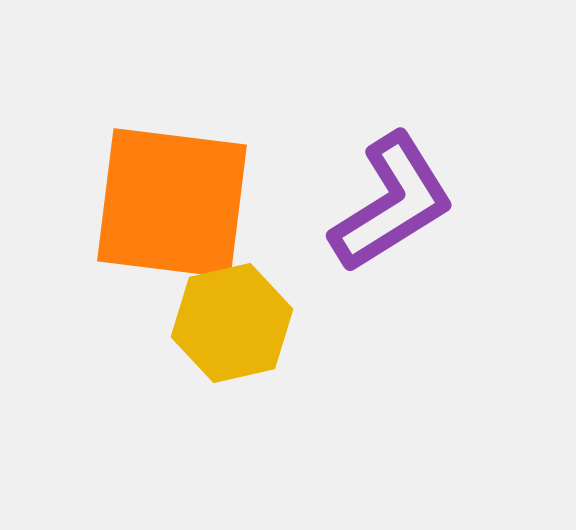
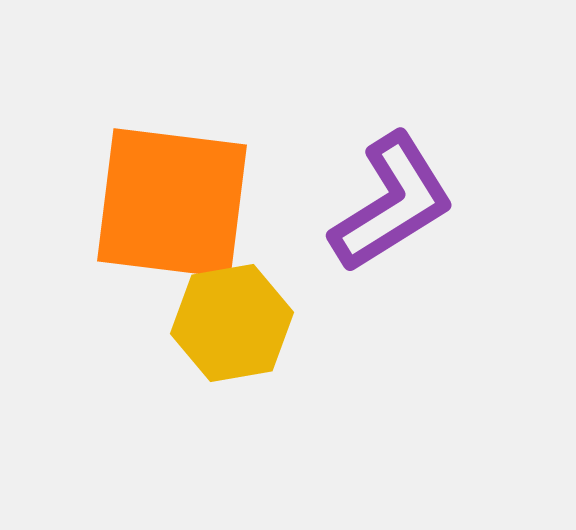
yellow hexagon: rotated 3 degrees clockwise
